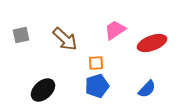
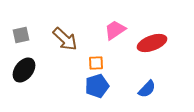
black ellipse: moved 19 px left, 20 px up; rotated 10 degrees counterclockwise
